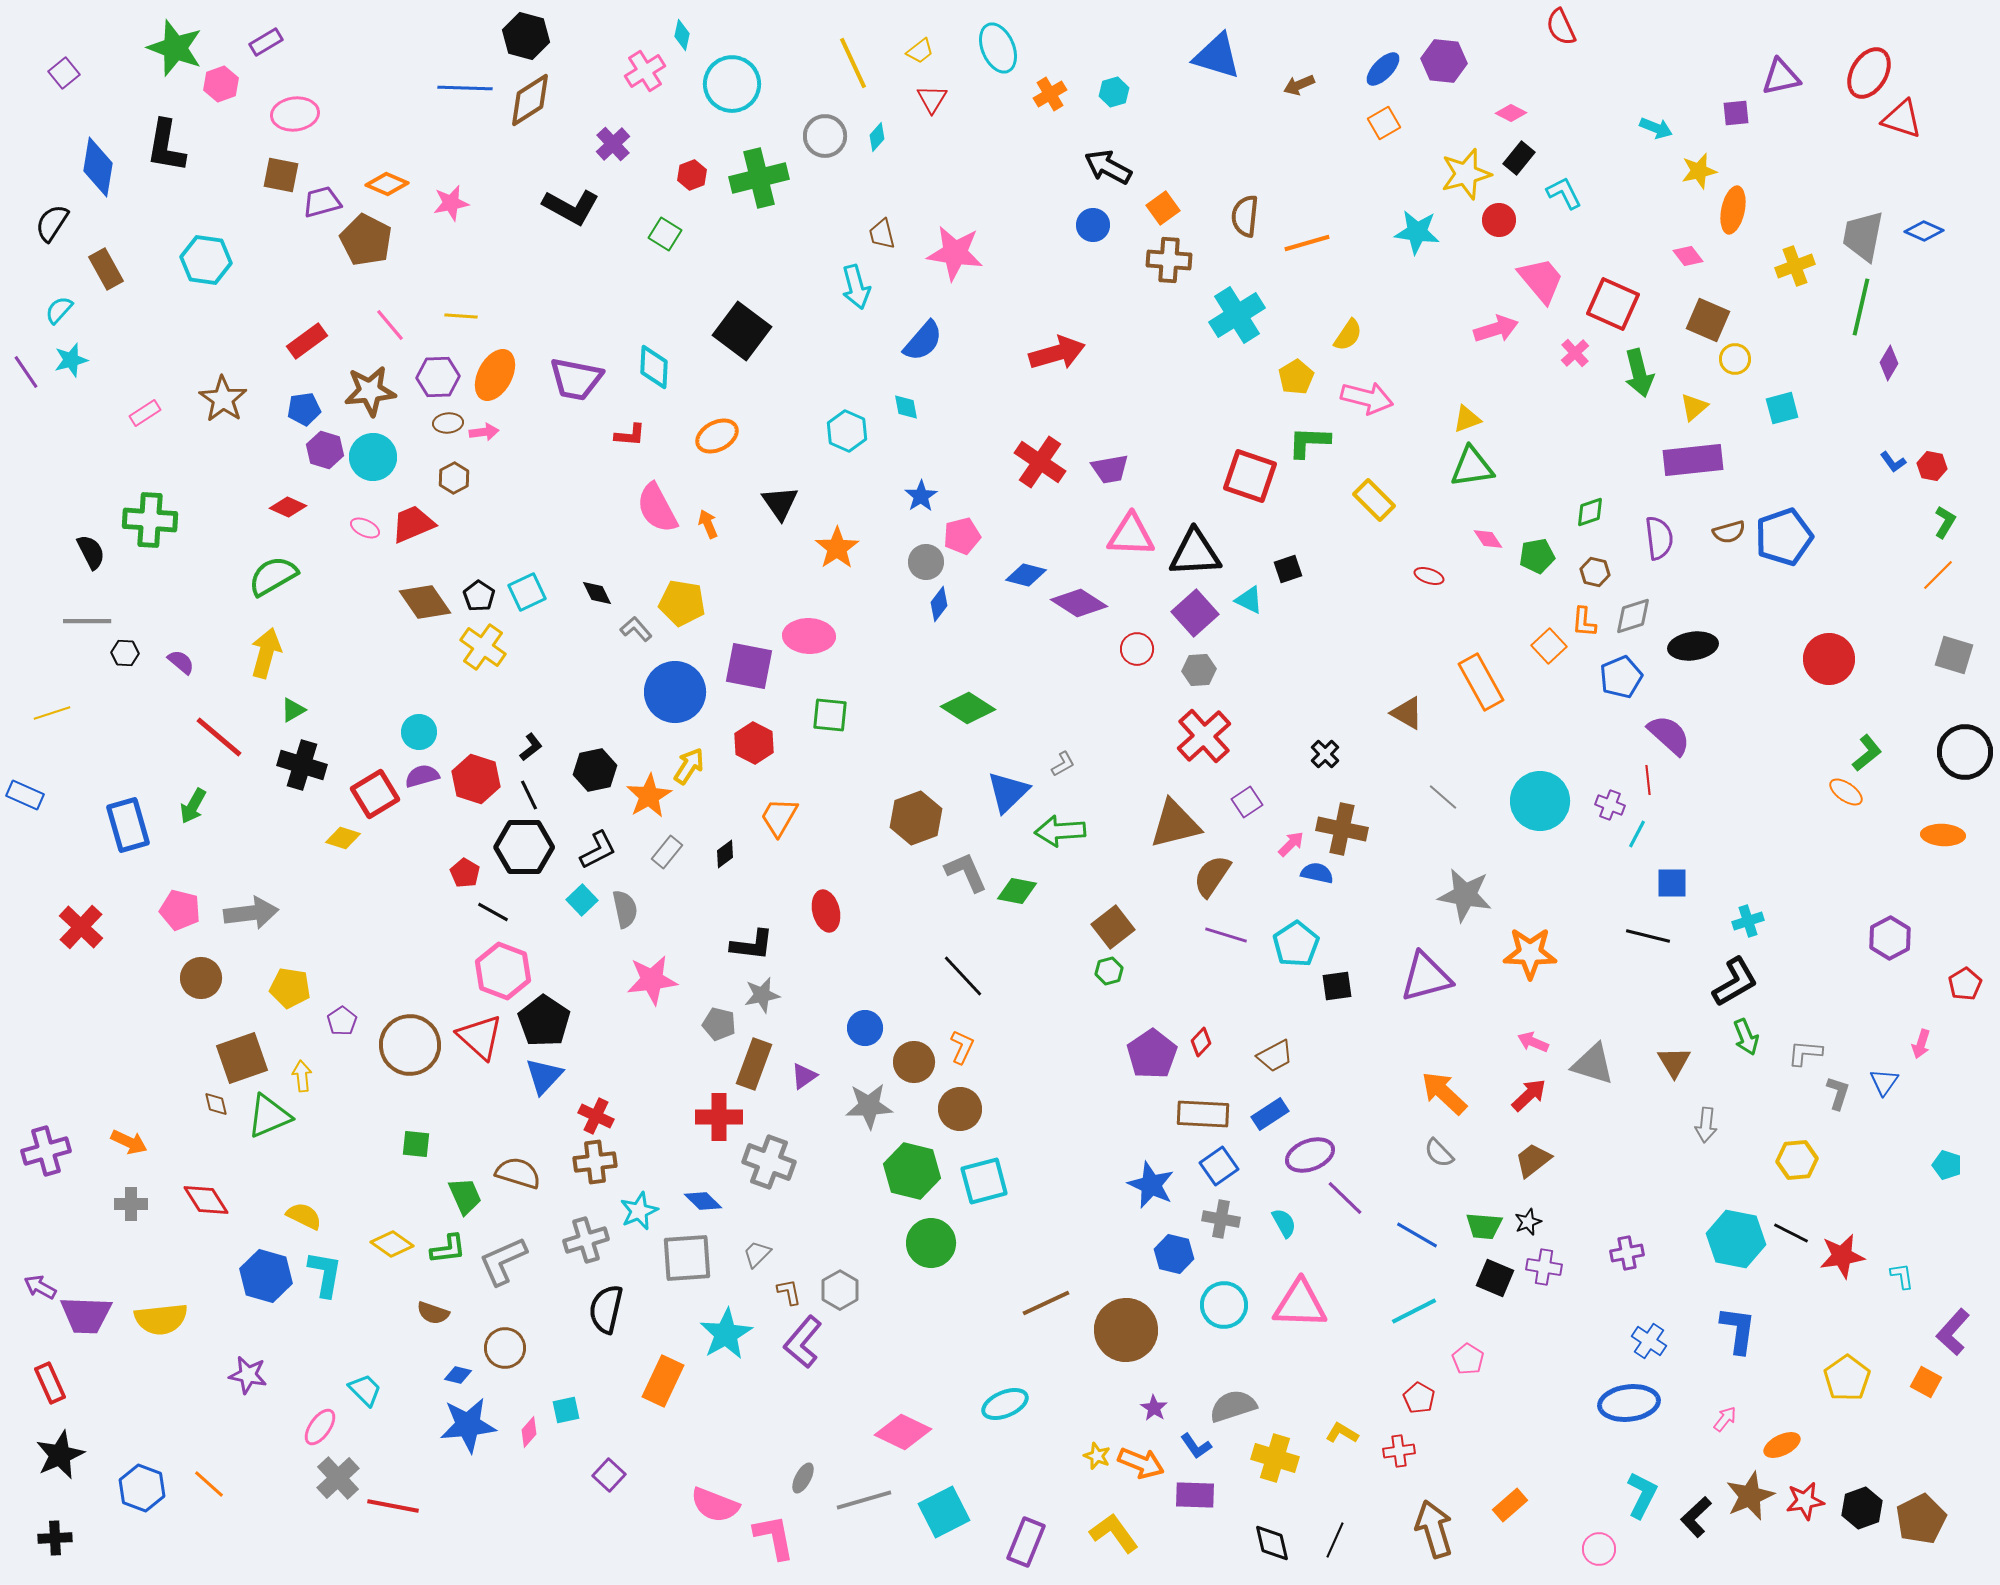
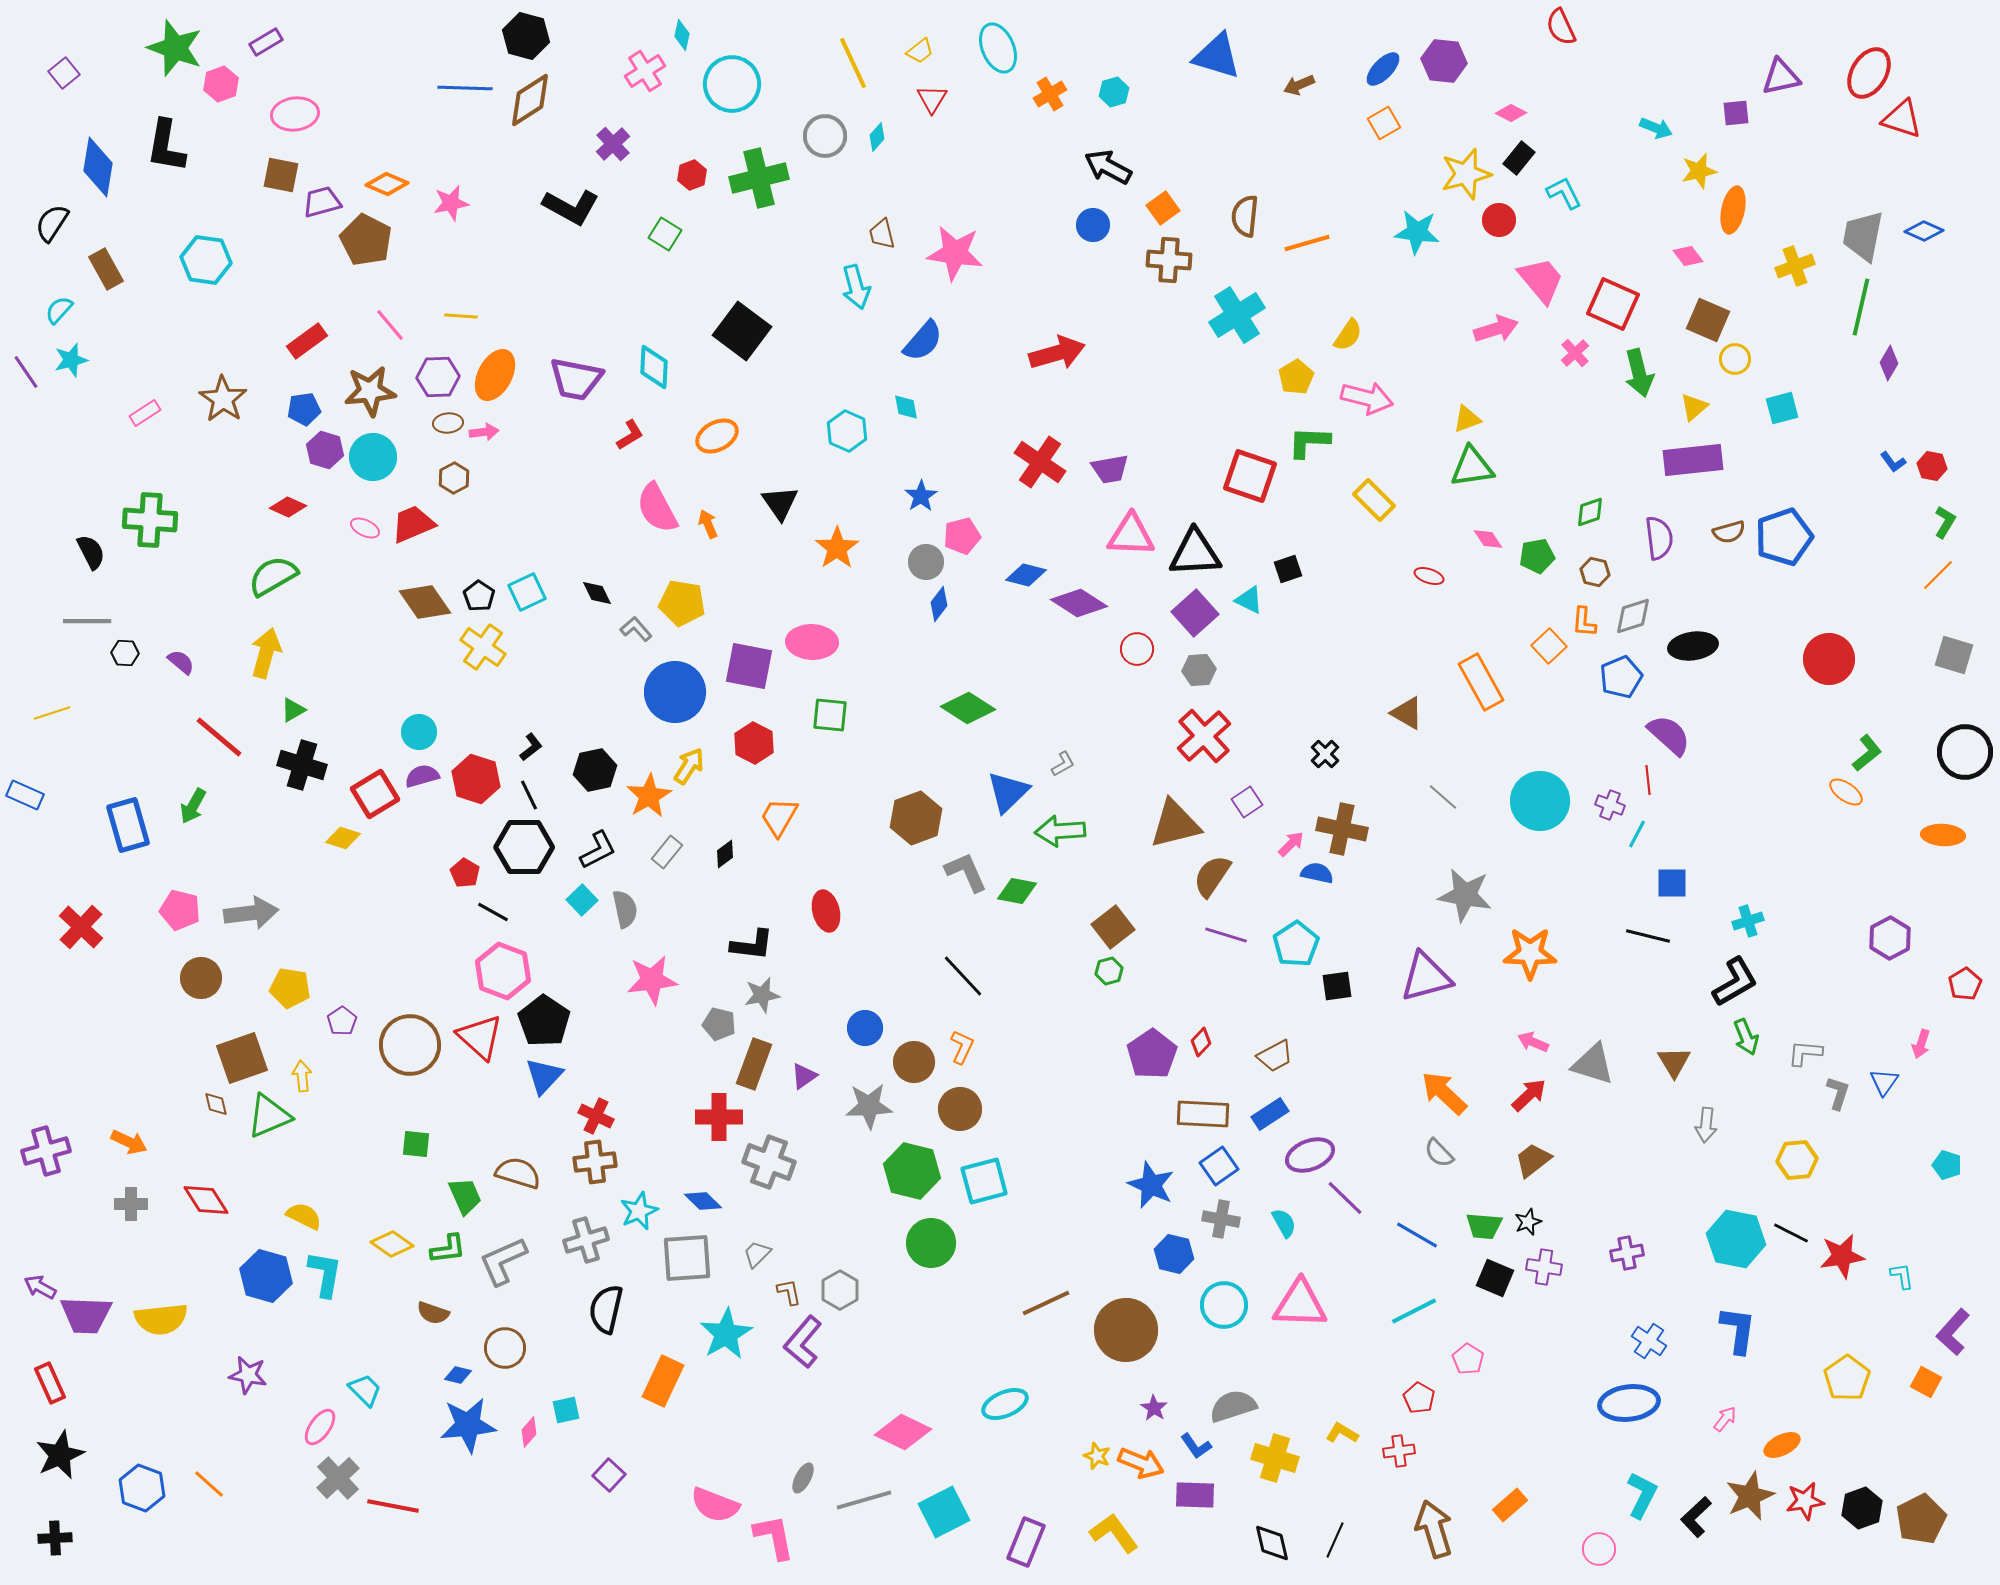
red L-shape at (630, 435): rotated 36 degrees counterclockwise
pink ellipse at (809, 636): moved 3 px right, 6 px down
